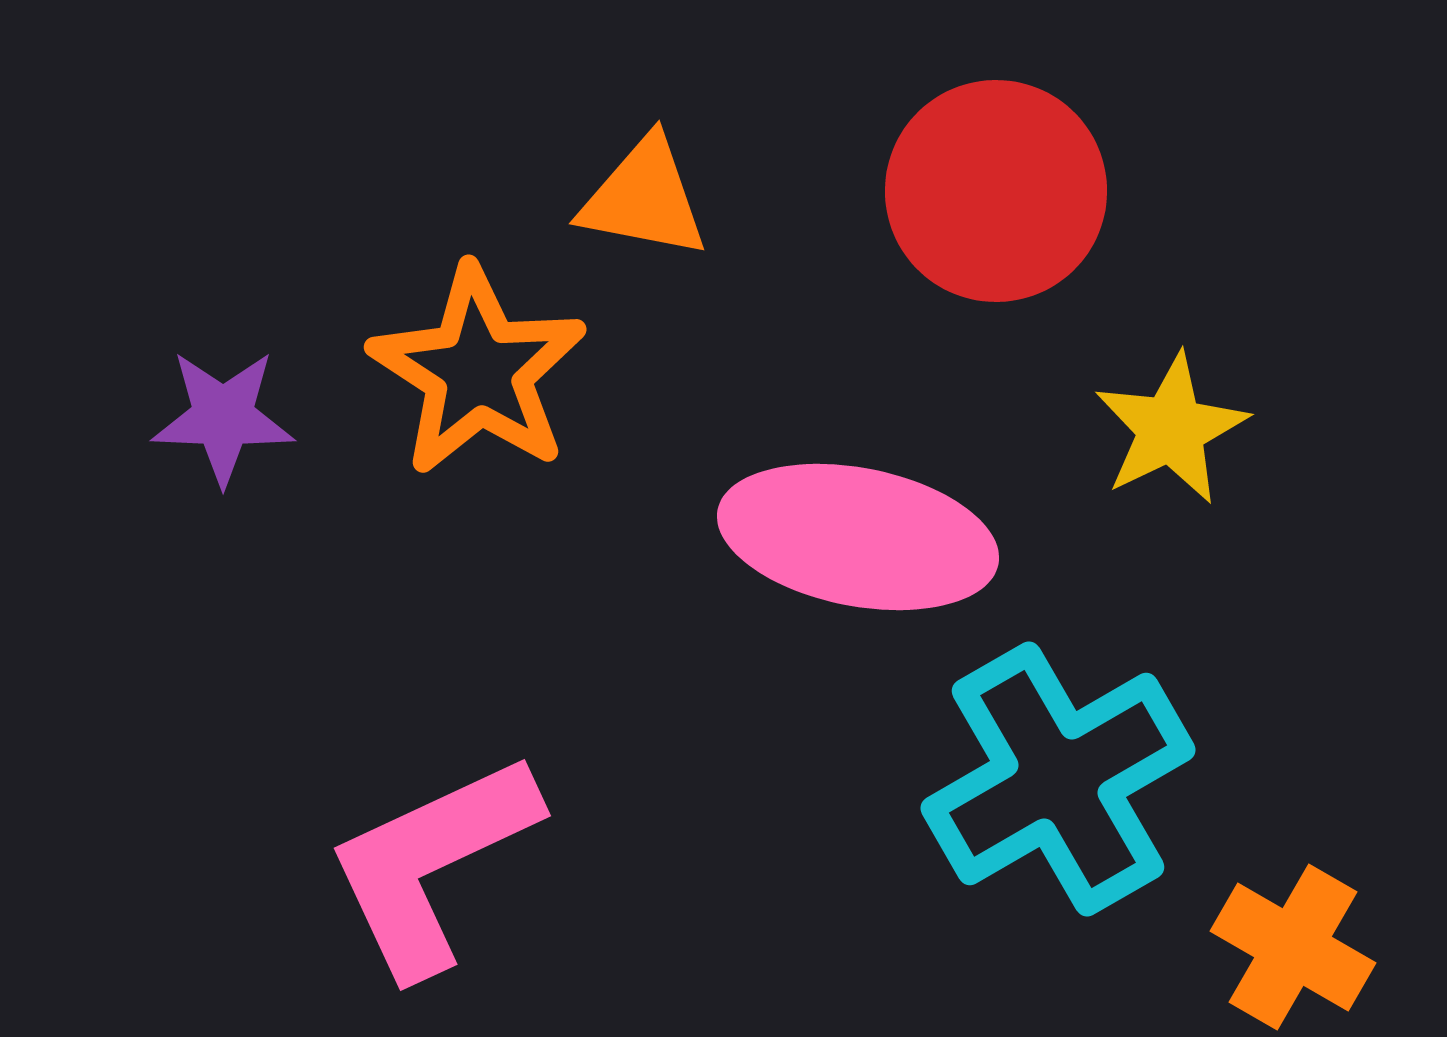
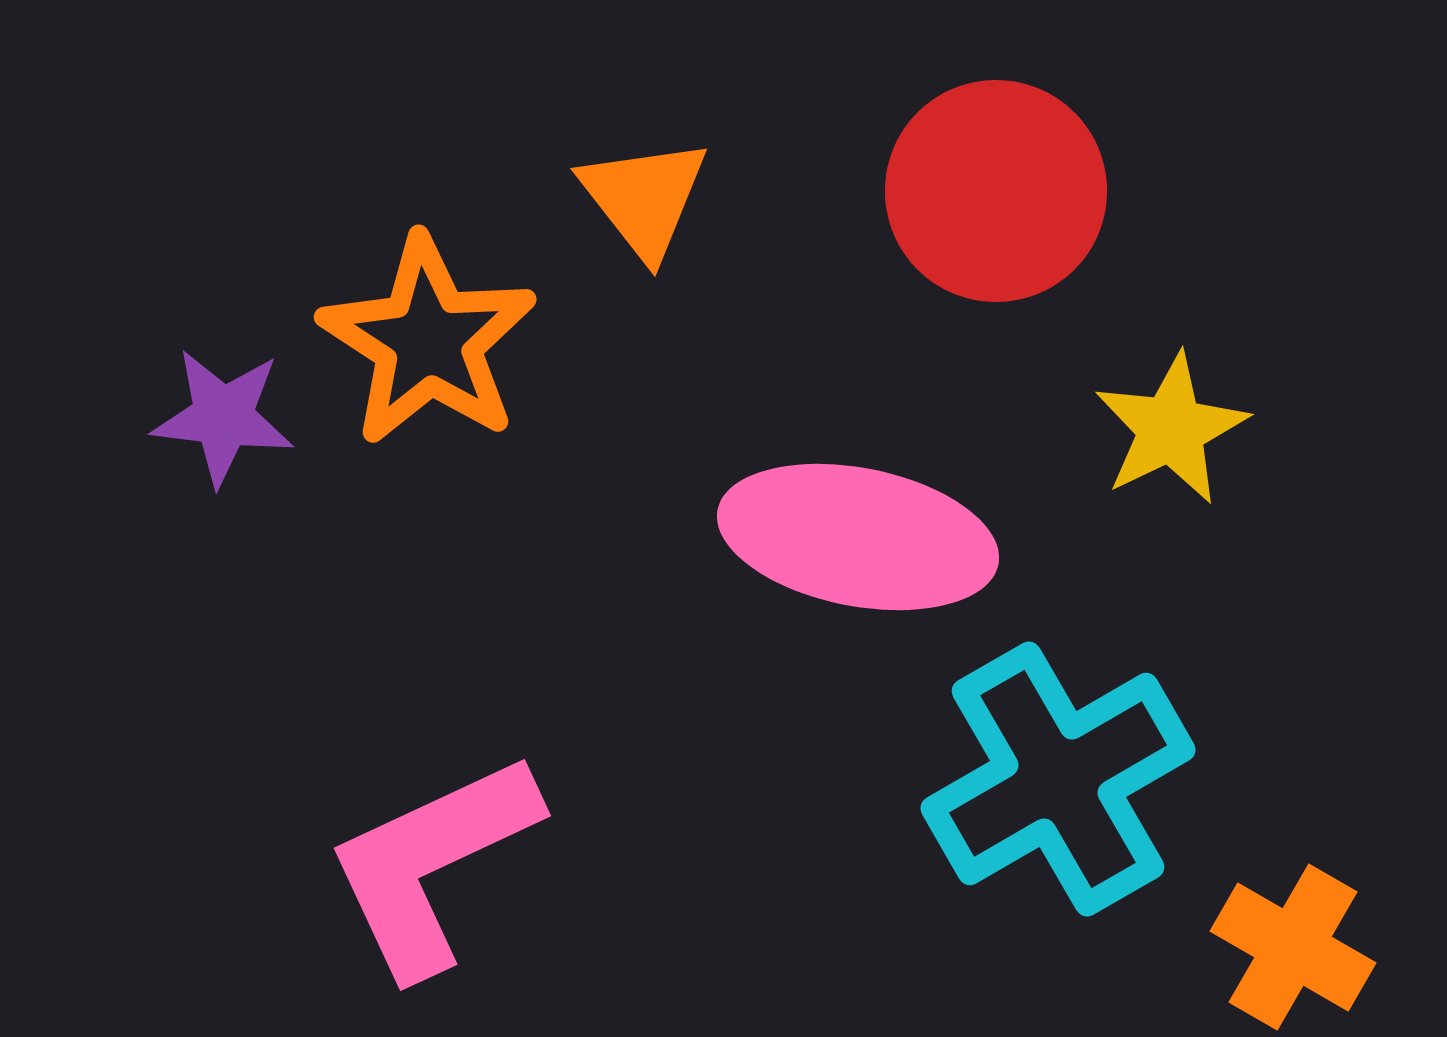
orange triangle: rotated 41 degrees clockwise
orange star: moved 50 px left, 30 px up
purple star: rotated 5 degrees clockwise
